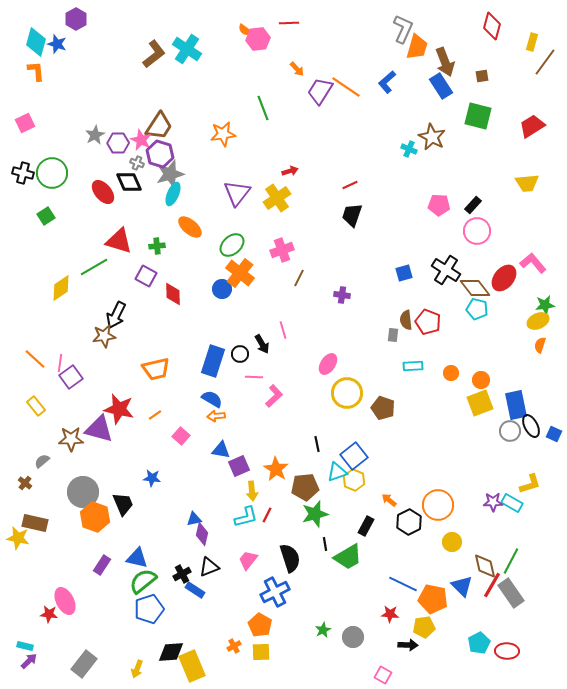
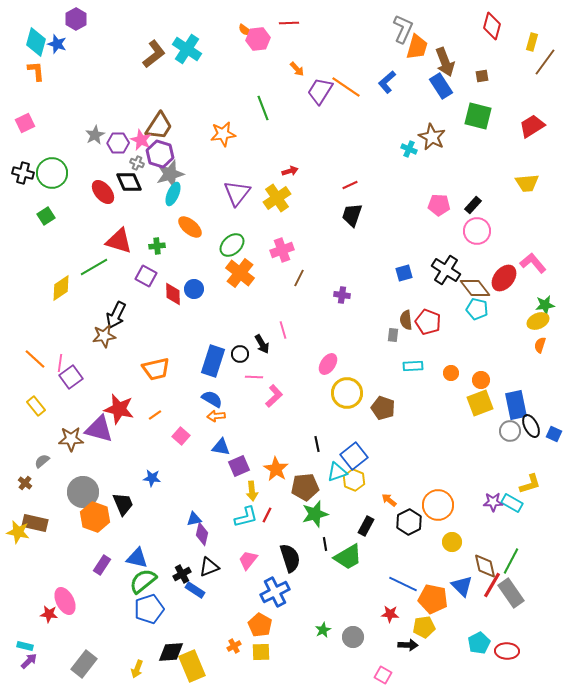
blue circle at (222, 289): moved 28 px left
blue triangle at (221, 450): moved 3 px up
yellow star at (18, 538): moved 6 px up
